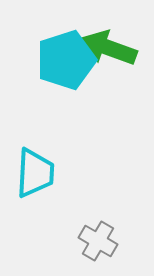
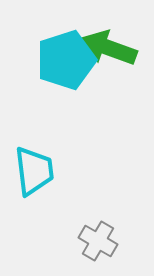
cyan trapezoid: moved 1 px left, 2 px up; rotated 10 degrees counterclockwise
